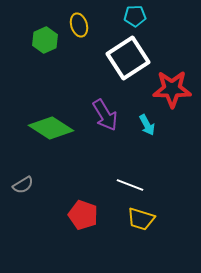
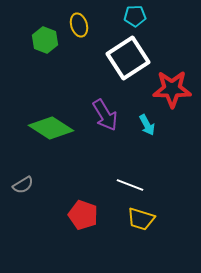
green hexagon: rotated 15 degrees counterclockwise
